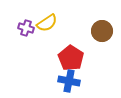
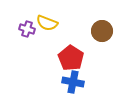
yellow semicircle: rotated 55 degrees clockwise
purple cross: moved 1 px right, 1 px down
blue cross: moved 4 px right, 1 px down
